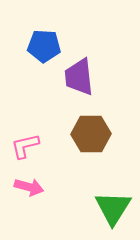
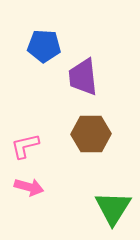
purple trapezoid: moved 4 px right
